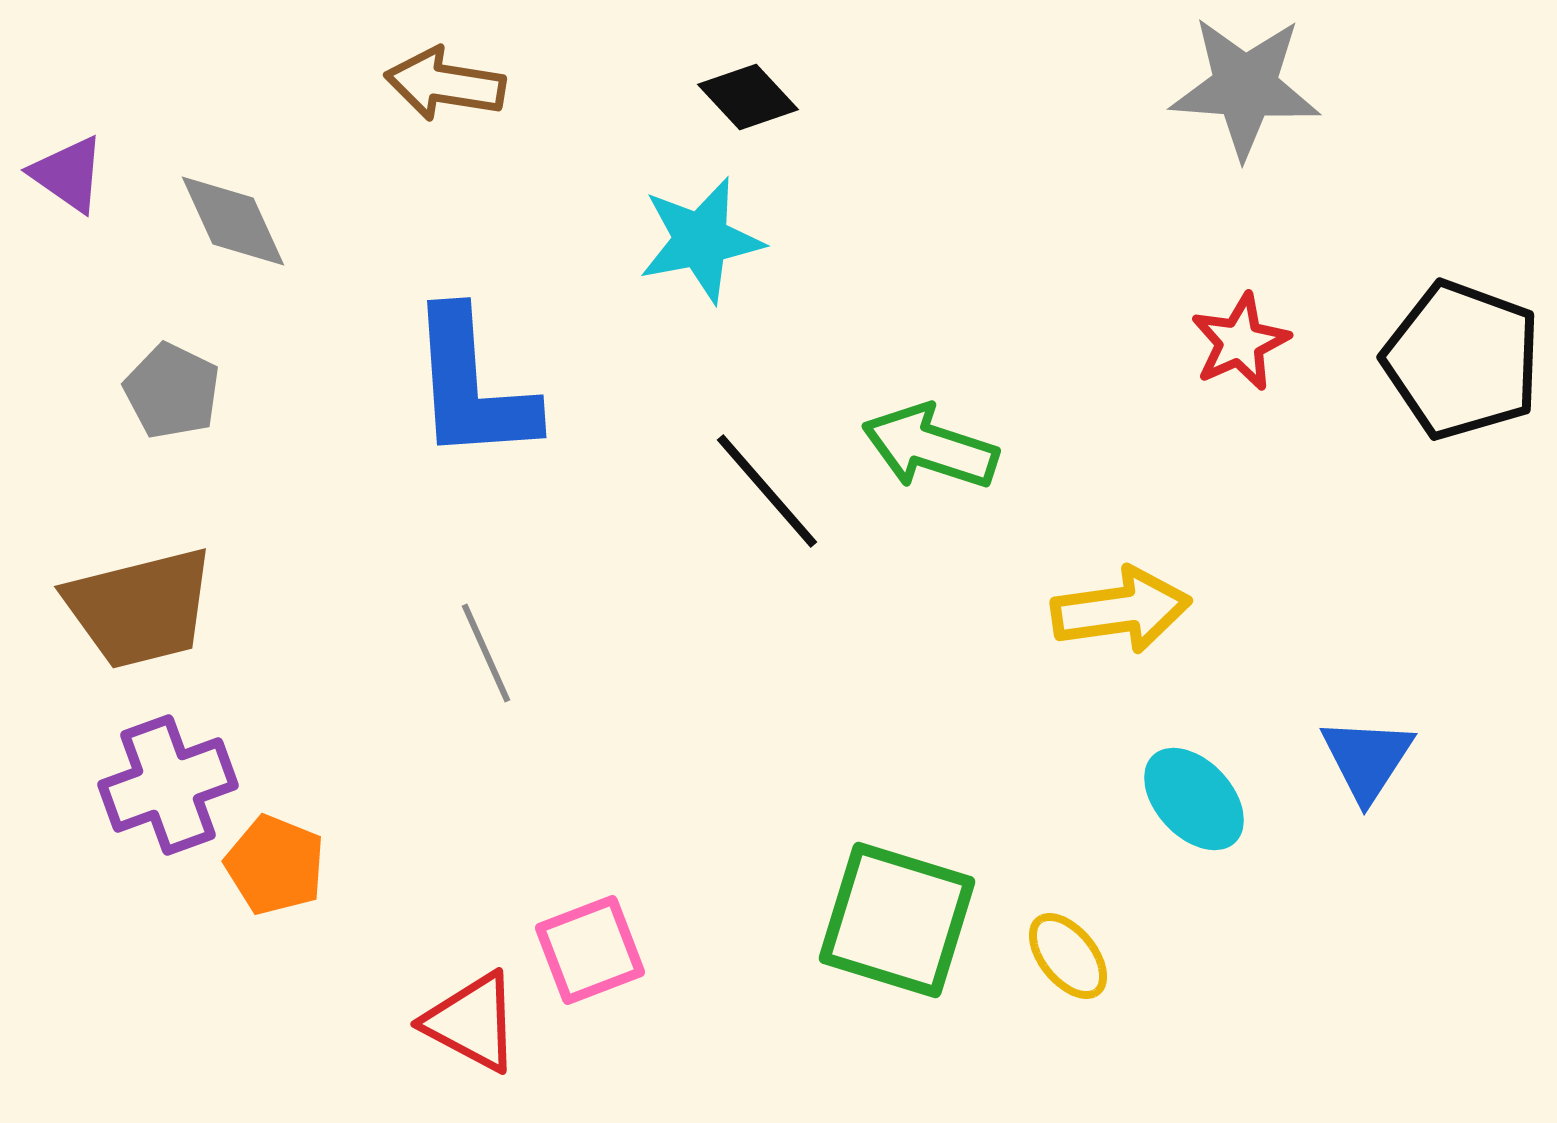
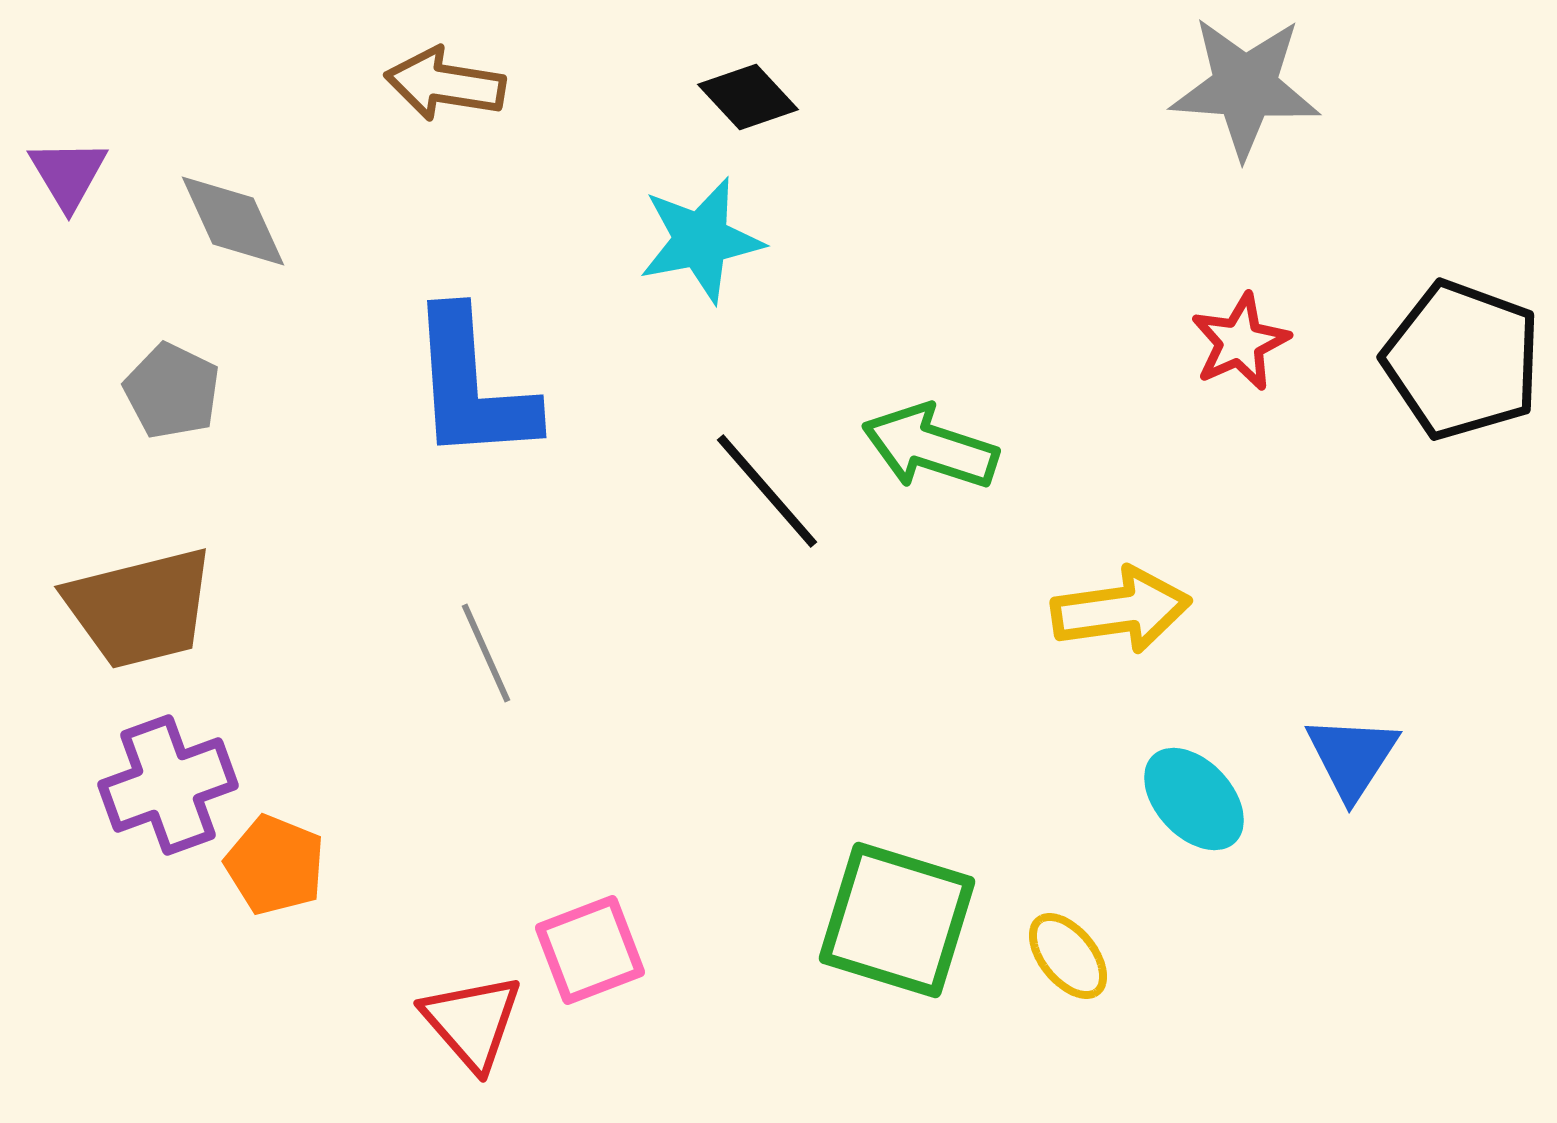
purple triangle: rotated 24 degrees clockwise
blue triangle: moved 15 px left, 2 px up
red triangle: rotated 21 degrees clockwise
